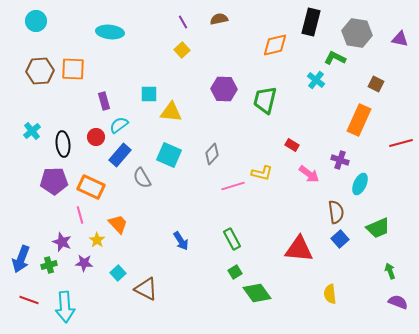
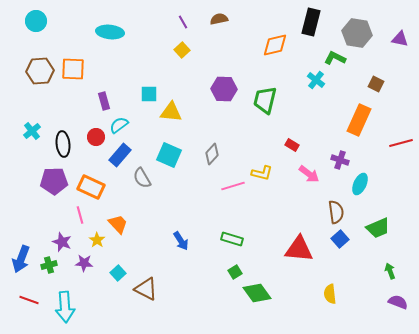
green rectangle at (232, 239): rotated 45 degrees counterclockwise
